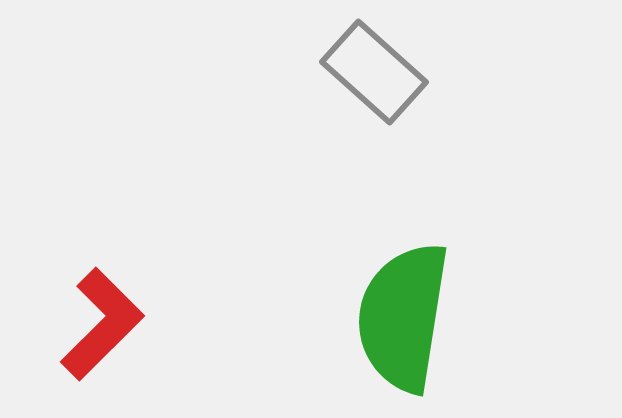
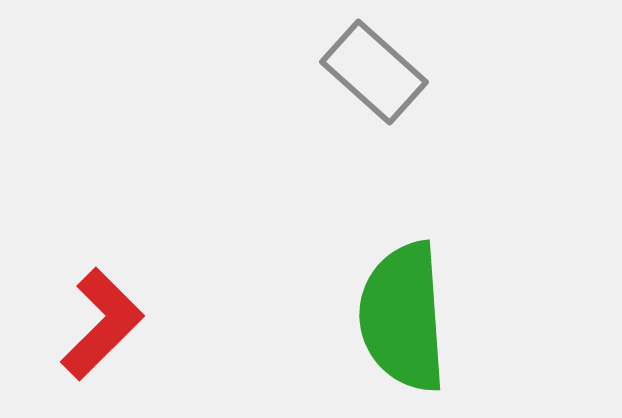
green semicircle: rotated 13 degrees counterclockwise
